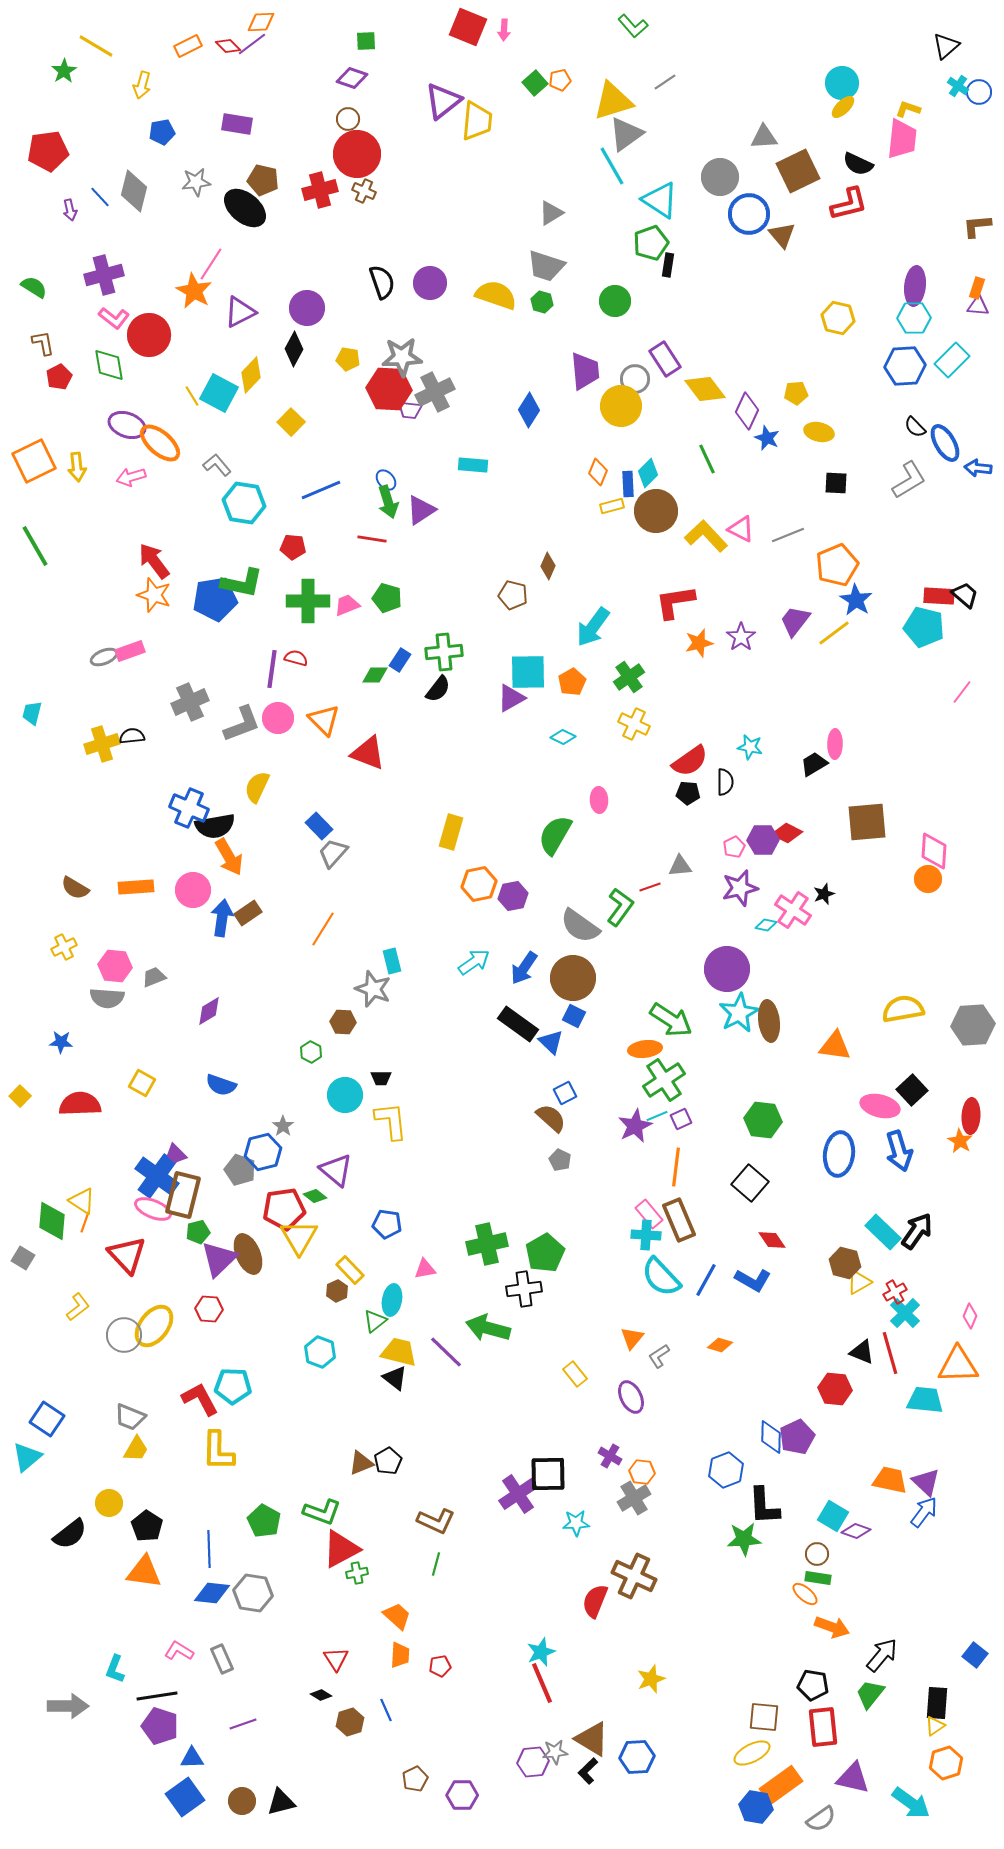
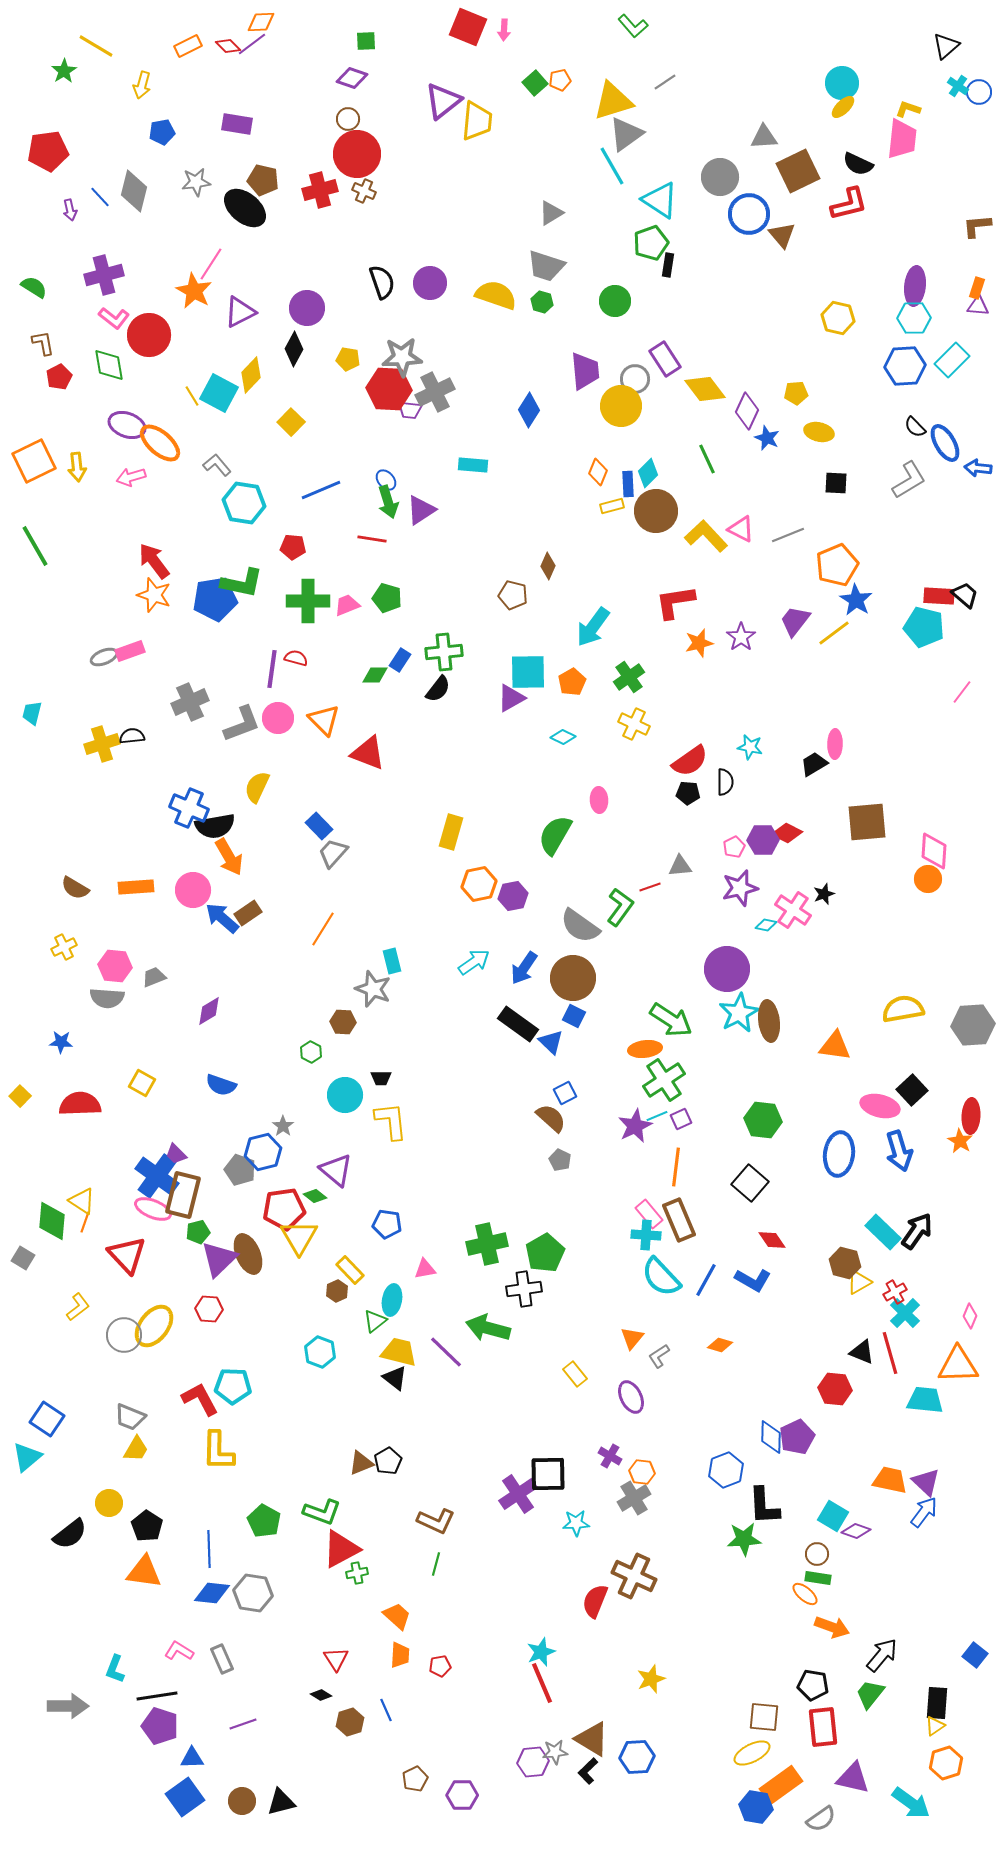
blue arrow at (222, 918): rotated 57 degrees counterclockwise
